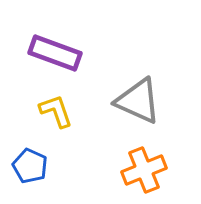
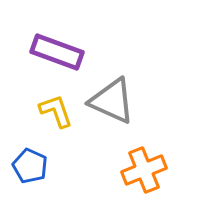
purple rectangle: moved 2 px right, 1 px up
gray triangle: moved 26 px left
